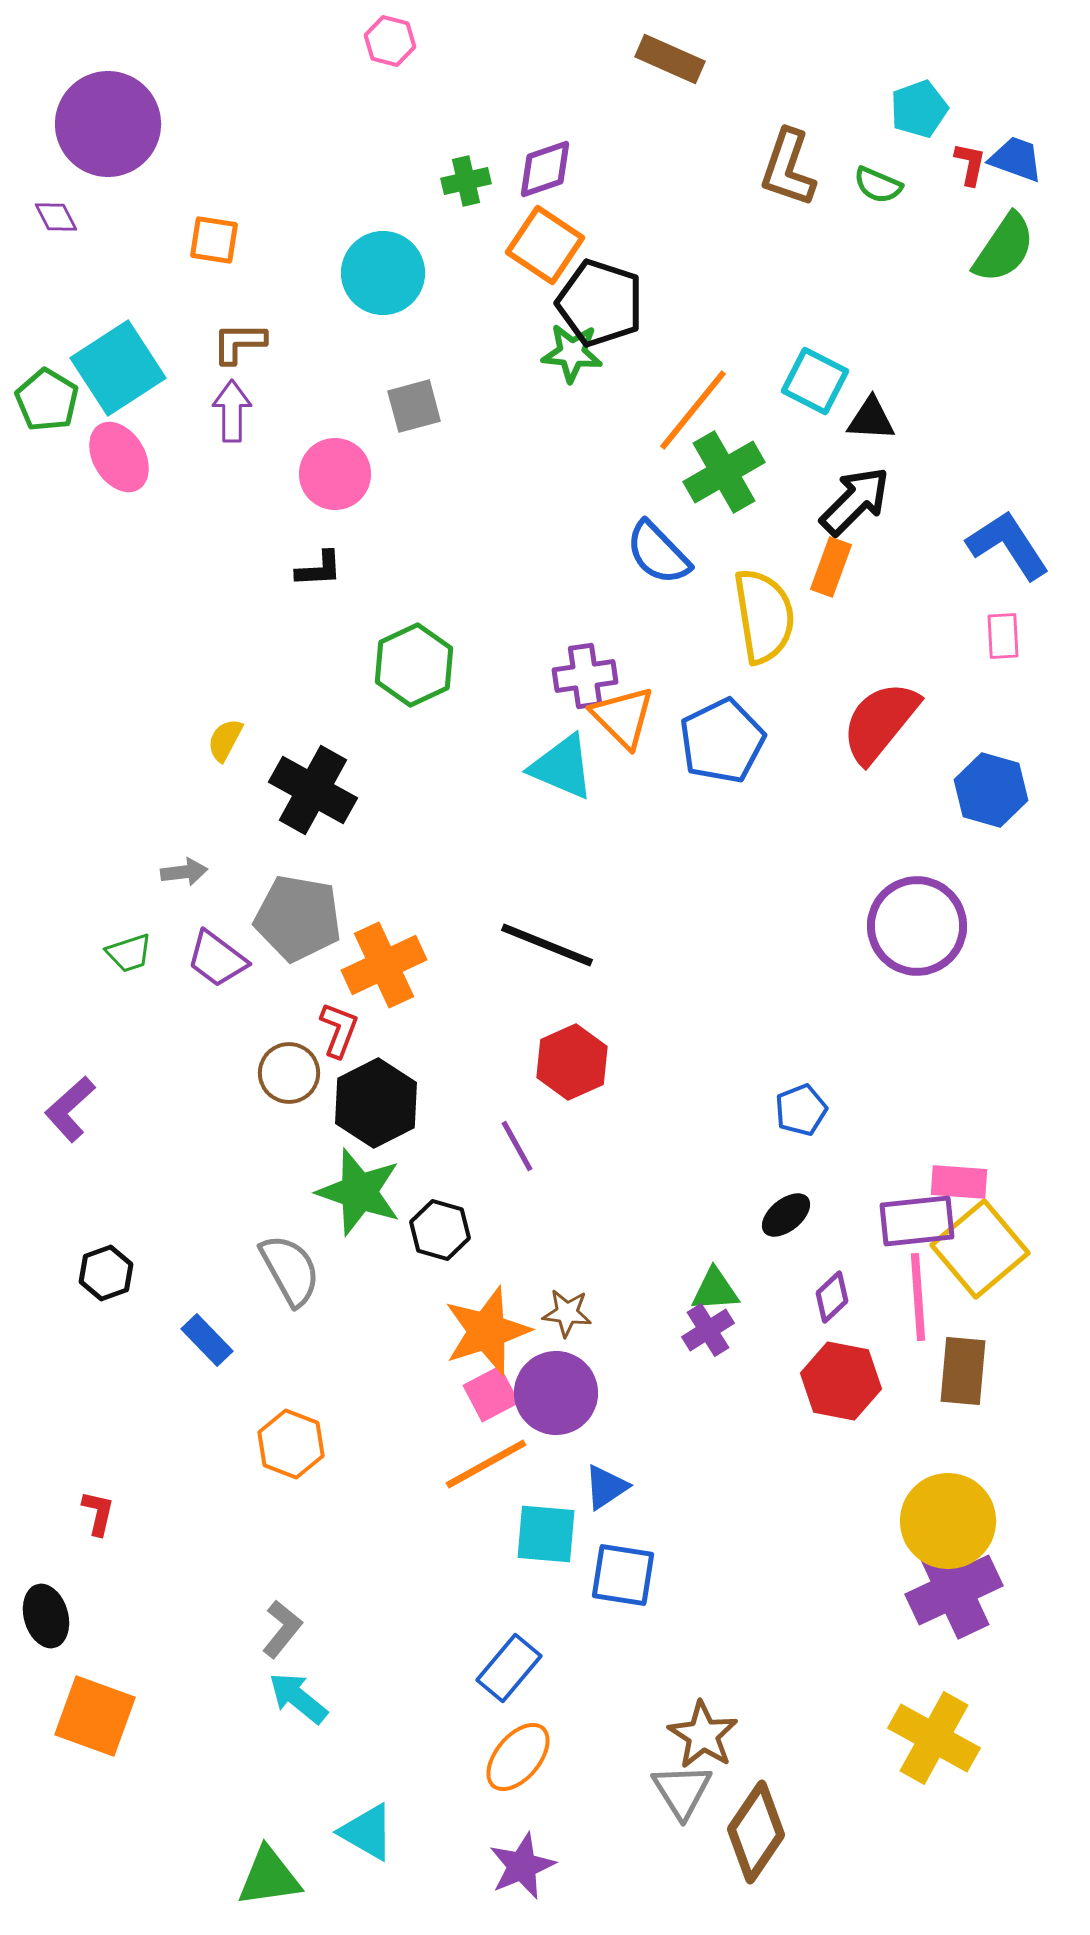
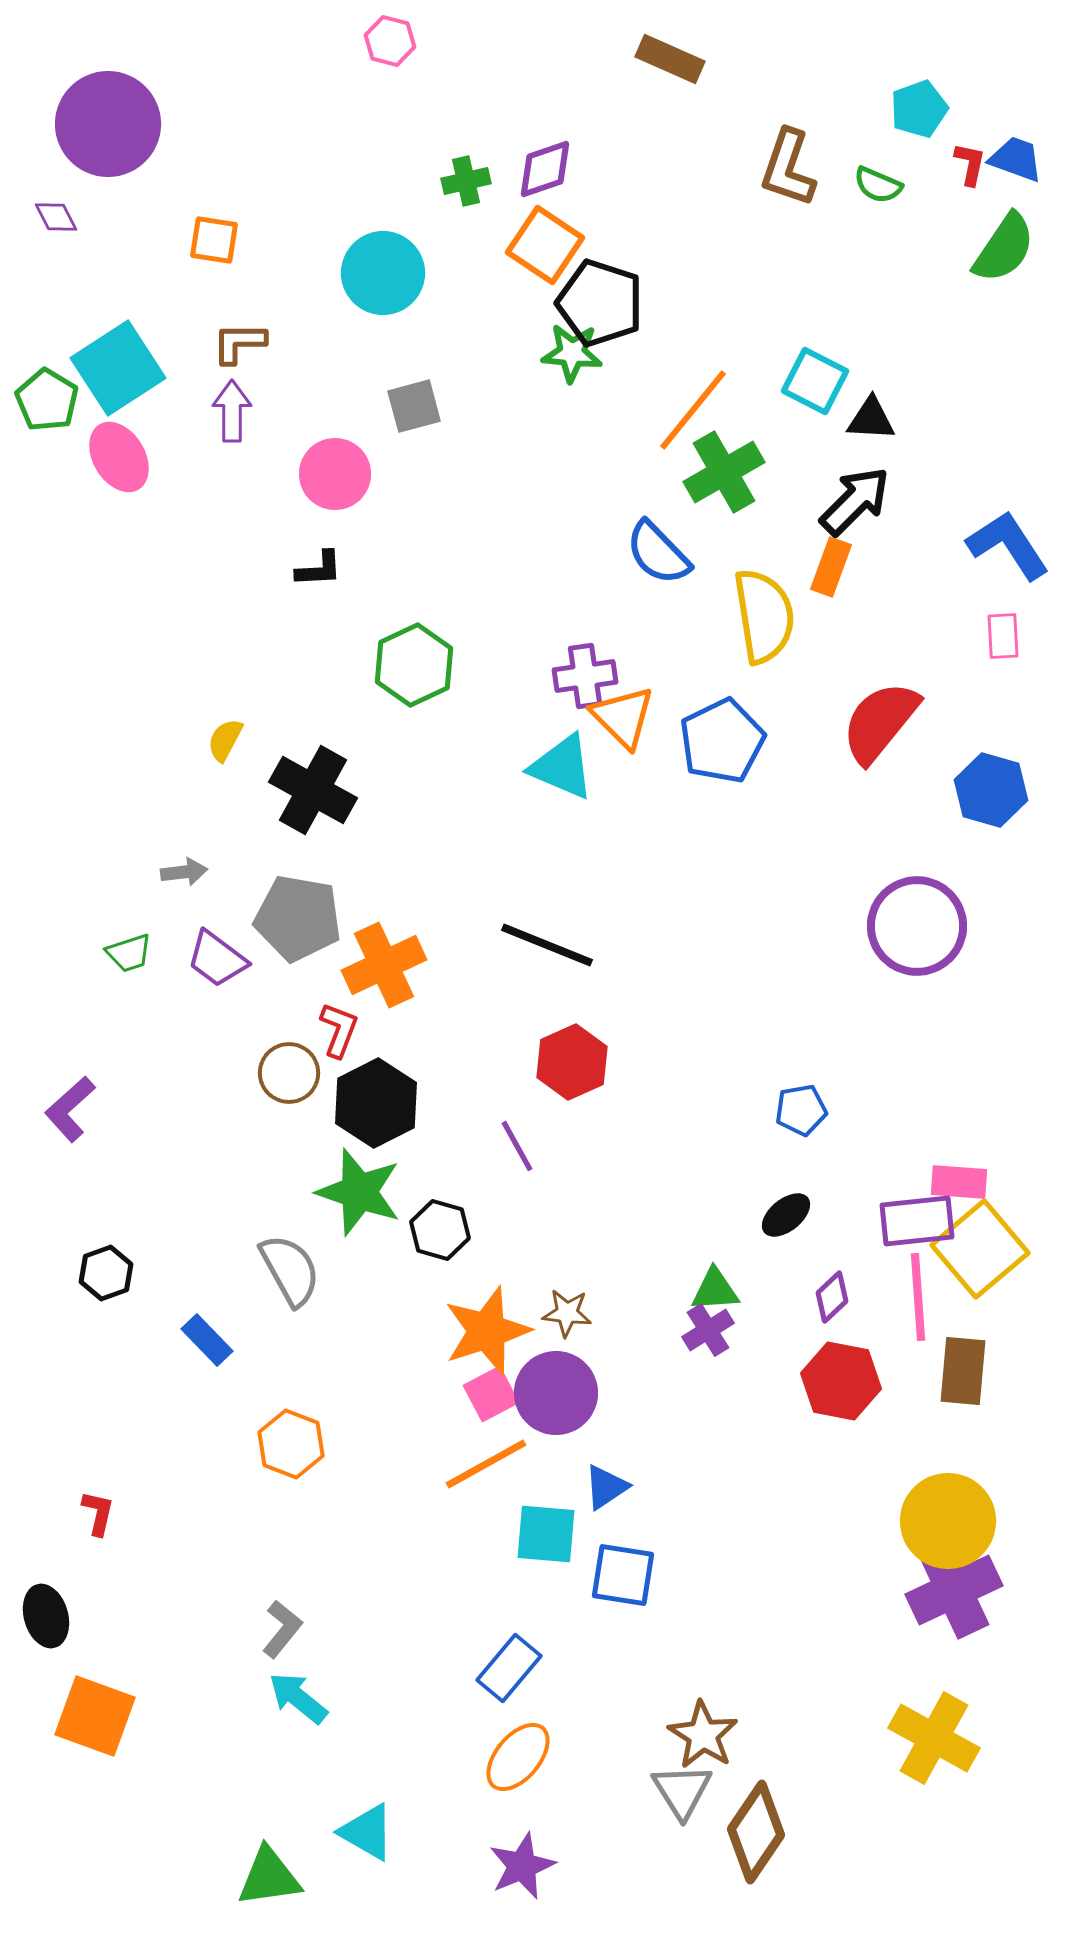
blue pentagon at (801, 1110): rotated 12 degrees clockwise
